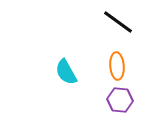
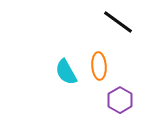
orange ellipse: moved 18 px left
purple hexagon: rotated 25 degrees clockwise
